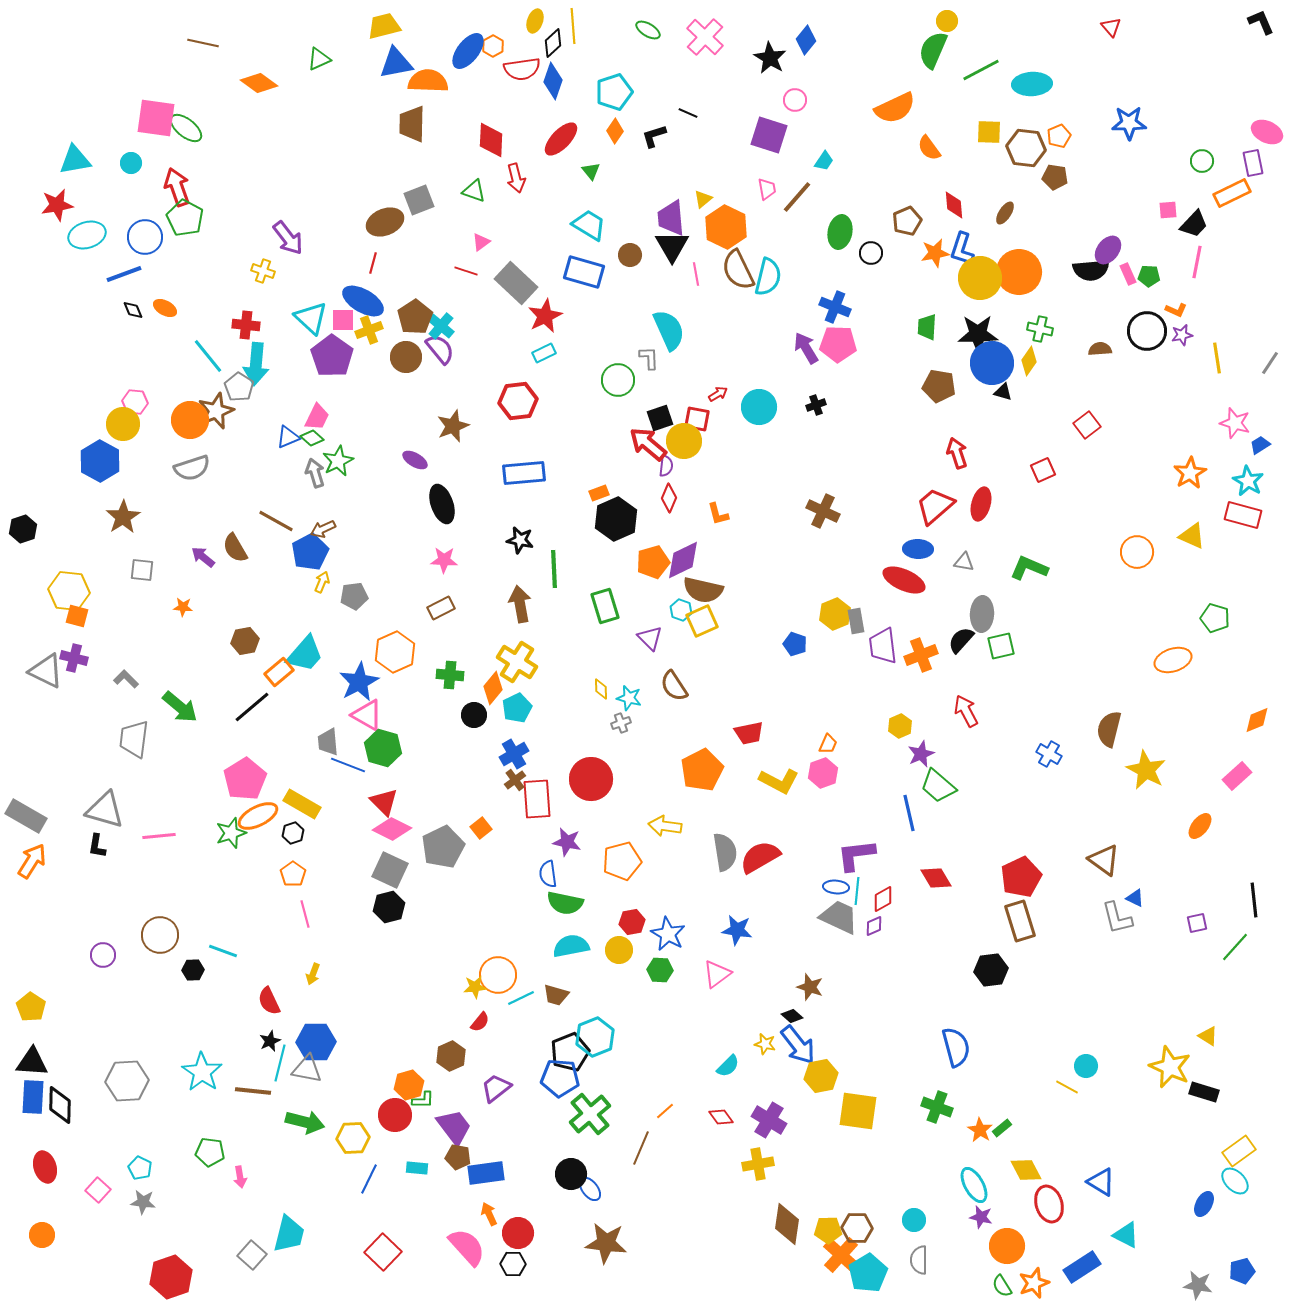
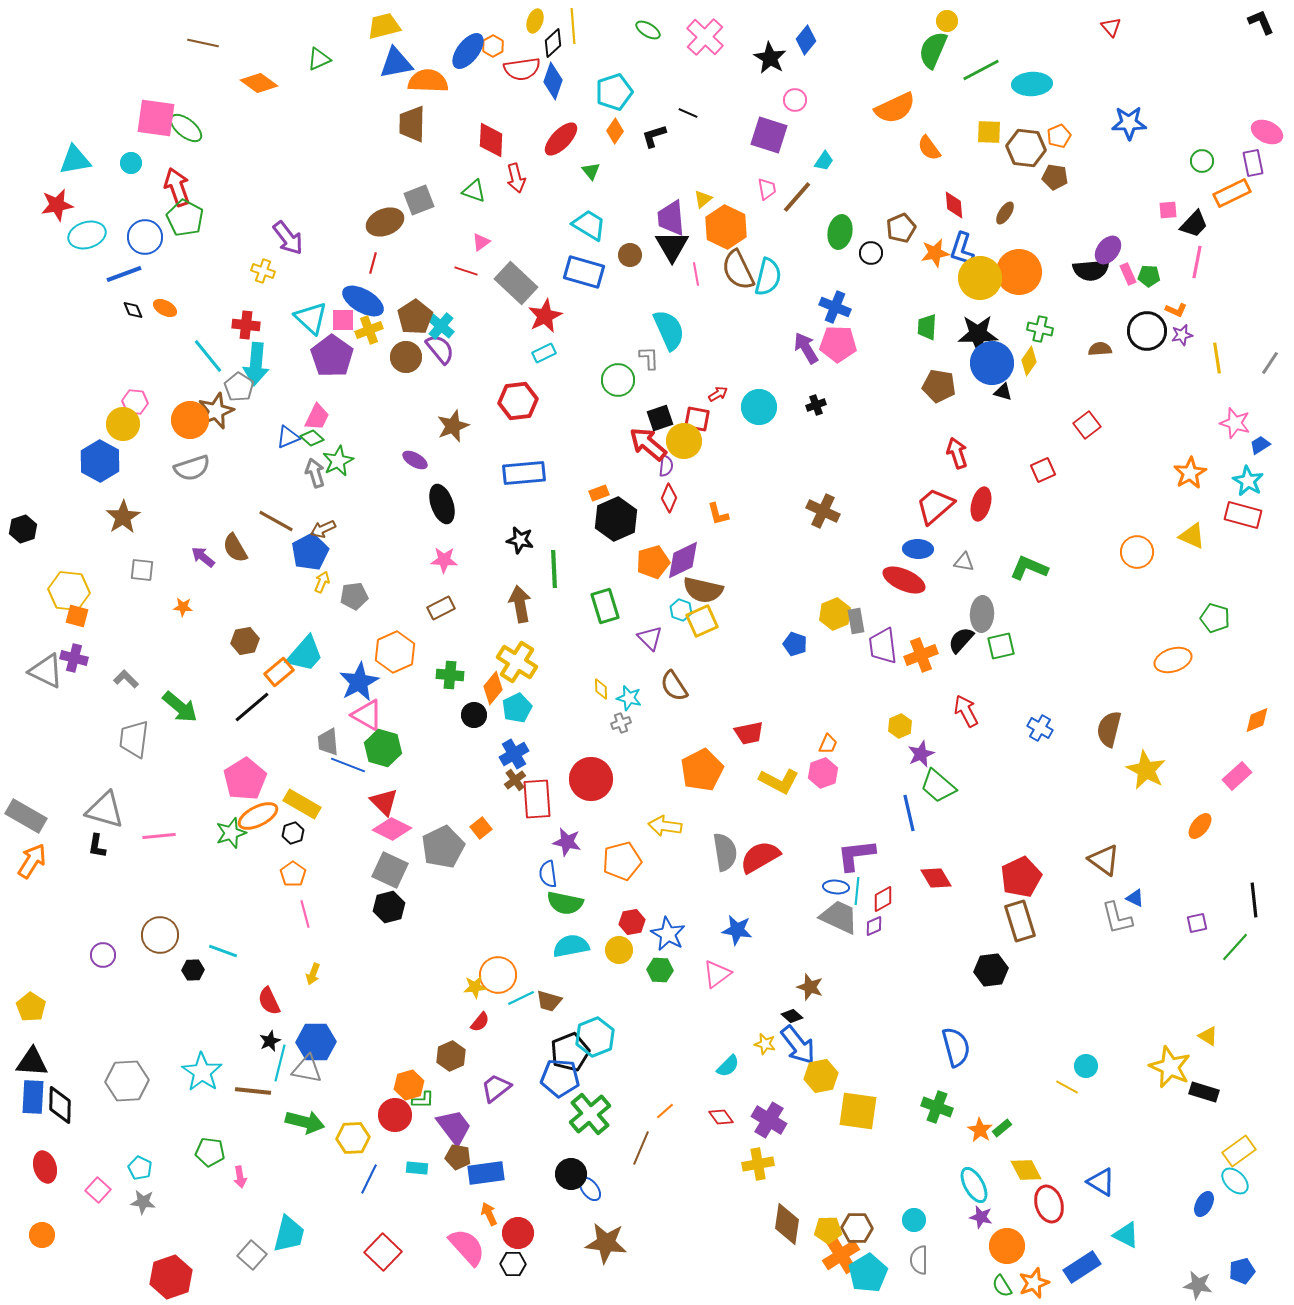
brown pentagon at (907, 221): moved 6 px left, 7 px down
blue cross at (1049, 754): moved 9 px left, 26 px up
brown trapezoid at (556, 995): moved 7 px left, 6 px down
orange cross at (841, 1255): rotated 15 degrees clockwise
